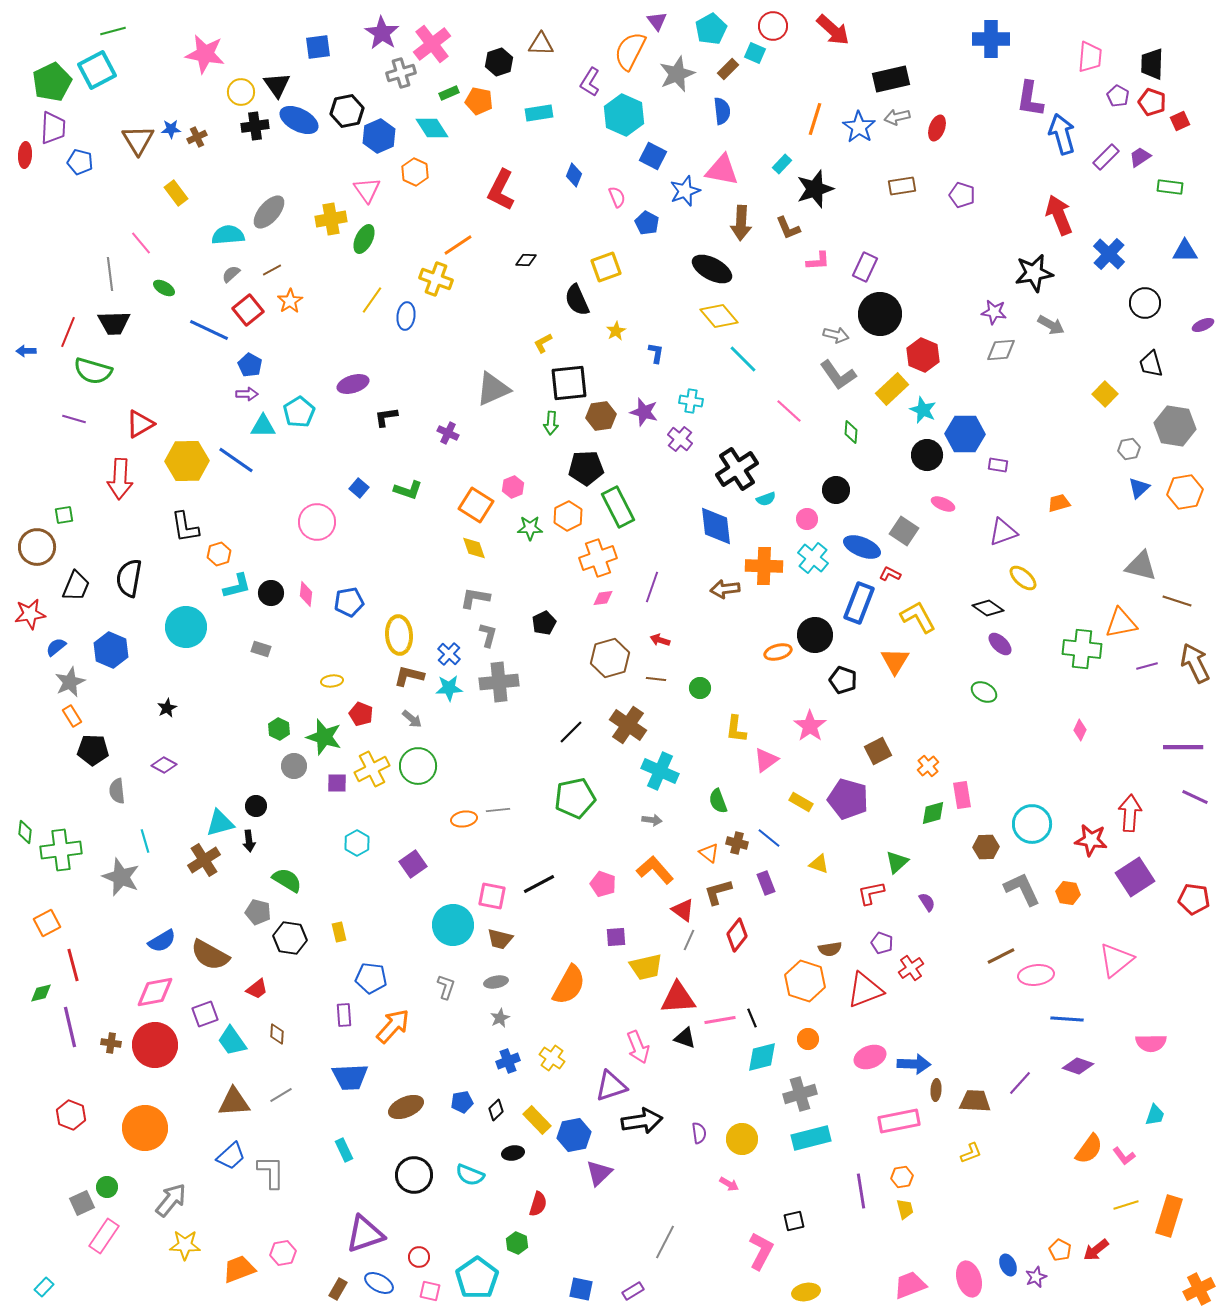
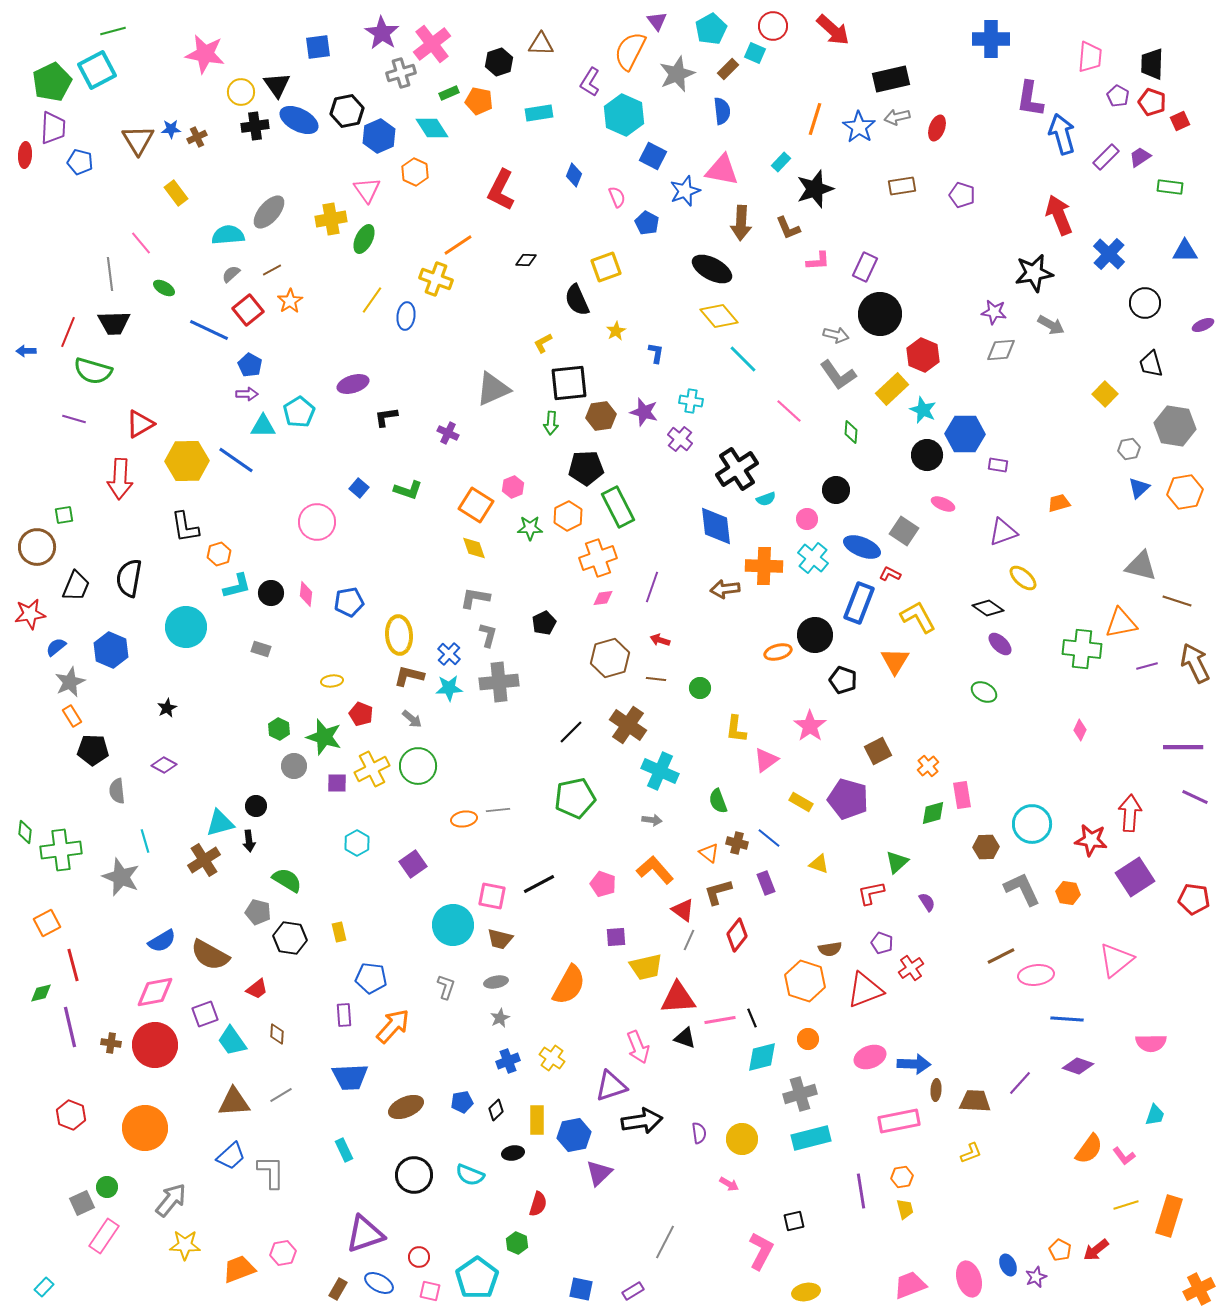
cyan rectangle at (782, 164): moved 1 px left, 2 px up
yellow rectangle at (537, 1120): rotated 44 degrees clockwise
